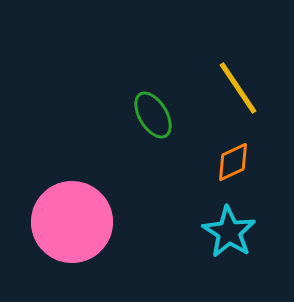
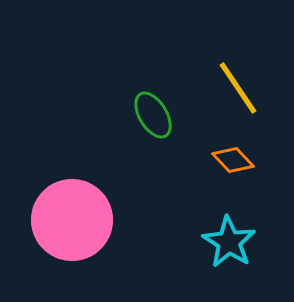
orange diamond: moved 2 px up; rotated 72 degrees clockwise
pink circle: moved 2 px up
cyan star: moved 10 px down
